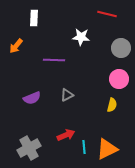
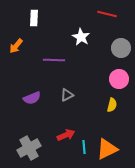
white star: rotated 24 degrees clockwise
